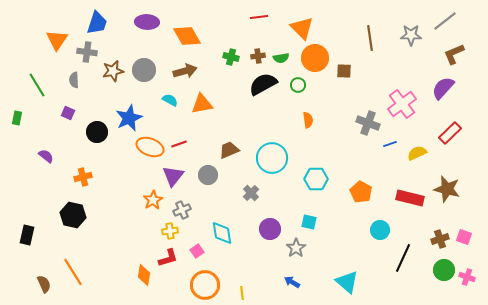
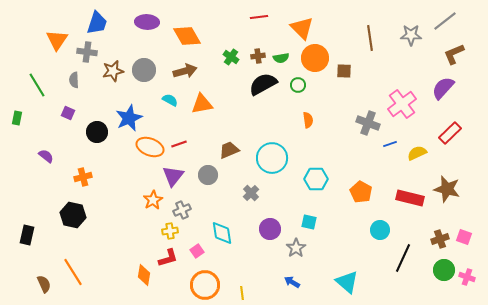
green cross at (231, 57): rotated 21 degrees clockwise
